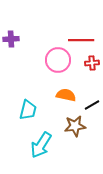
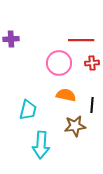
pink circle: moved 1 px right, 3 px down
black line: rotated 56 degrees counterclockwise
cyan arrow: rotated 28 degrees counterclockwise
